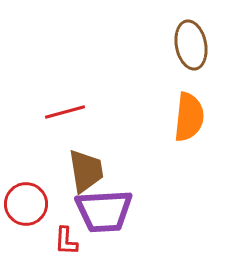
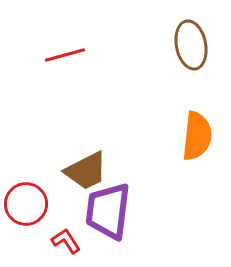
red line: moved 57 px up
orange semicircle: moved 8 px right, 19 px down
brown trapezoid: rotated 72 degrees clockwise
purple trapezoid: moved 4 px right; rotated 100 degrees clockwise
red L-shape: rotated 144 degrees clockwise
